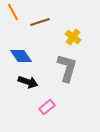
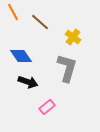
brown line: rotated 60 degrees clockwise
